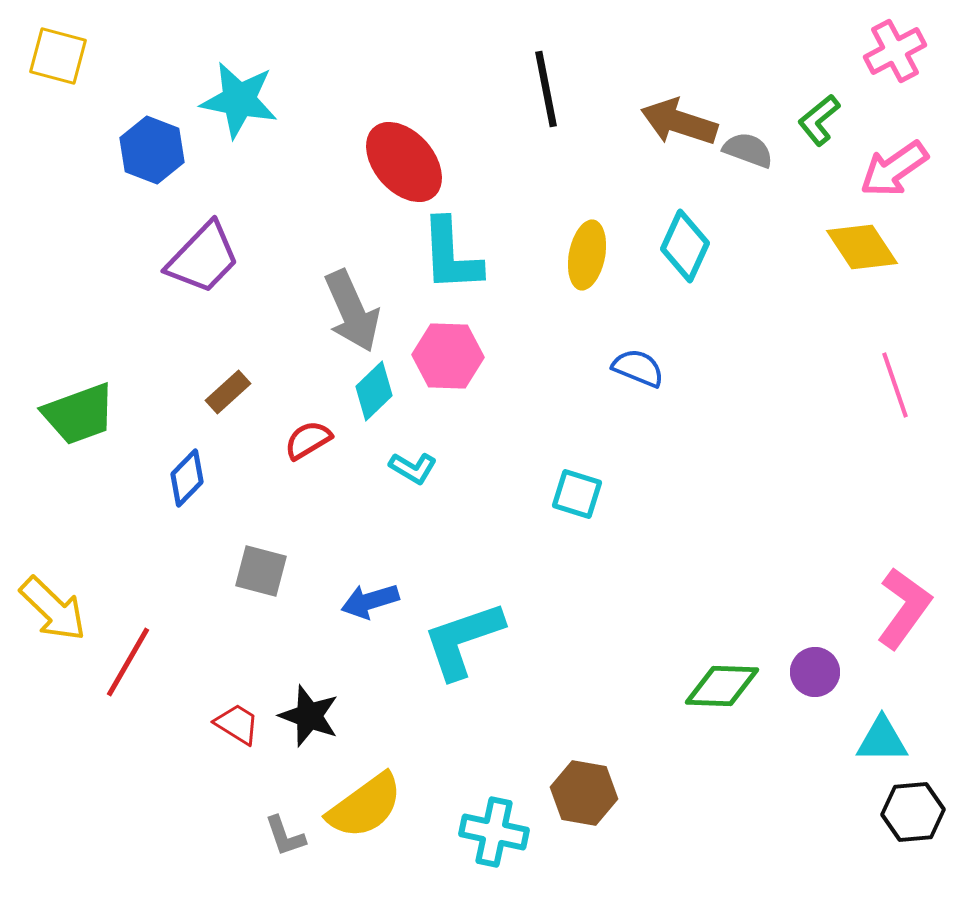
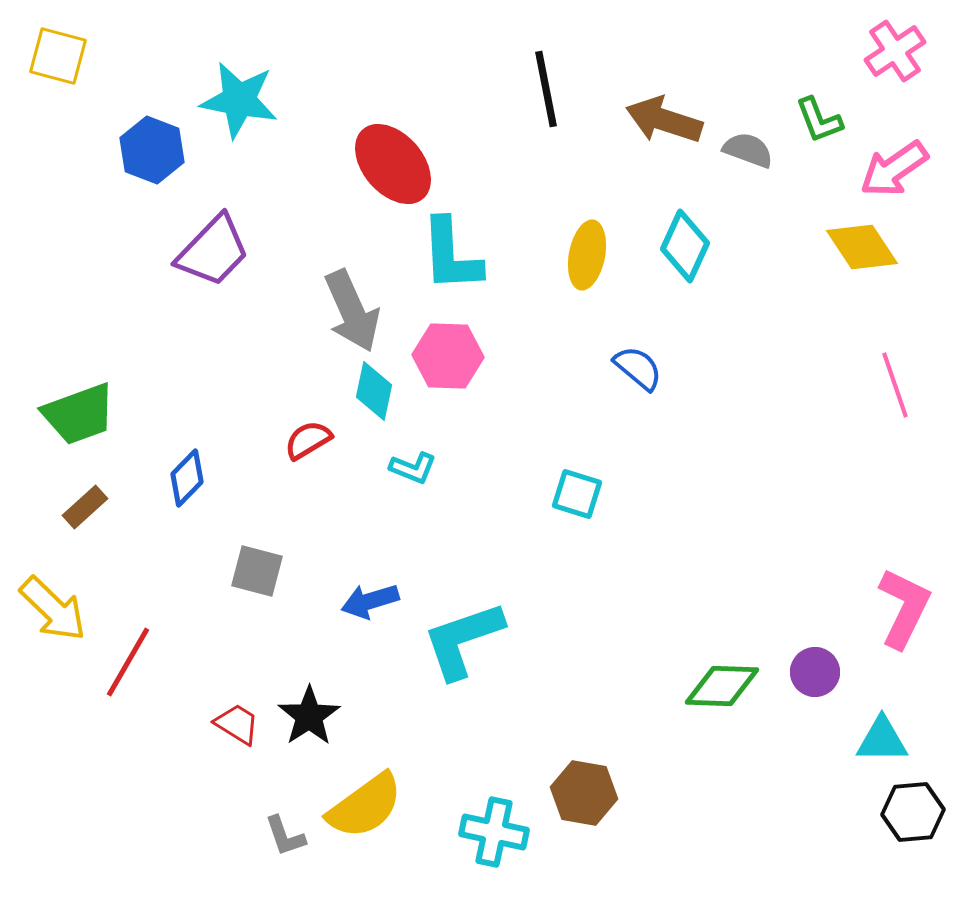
pink cross at (895, 51): rotated 6 degrees counterclockwise
green L-shape at (819, 120): rotated 72 degrees counterclockwise
brown arrow at (679, 122): moved 15 px left, 2 px up
red ellipse at (404, 162): moved 11 px left, 2 px down
purple trapezoid at (203, 258): moved 10 px right, 7 px up
blue semicircle at (638, 368): rotated 18 degrees clockwise
cyan diamond at (374, 391): rotated 34 degrees counterclockwise
brown rectangle at (228, 392): moved 143 px left, 115 px down
cyan L-shape at (413, 468): rotated 9 degrees counterclockwise
gray square at (261, 571): moved 4 px left
pink L-shape at (904, 608): rotated 10 degrees counterclockwise
black star at (309, 716): rotated 18 degrees clockwise
